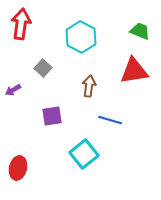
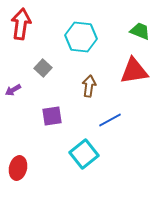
cyan hexagon: rotated 20 degrees counterclockwise
blue line: rotated 45 degrees counterclockwise
